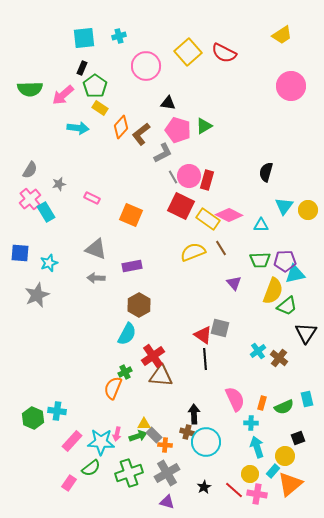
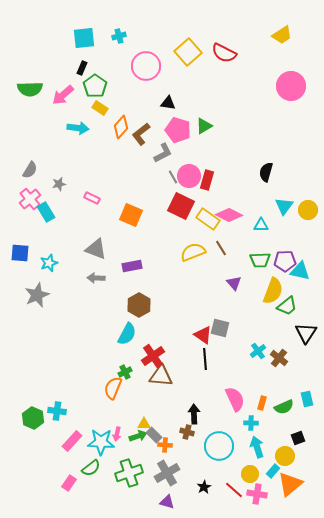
cyan triangle at (295, 274): moved 5 px right, 3 px up; rotated 25 degrees clockwise
cyan circle at (206, 442): moved 13 px right, 4 px down
